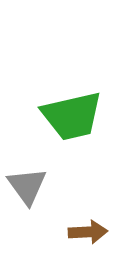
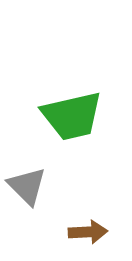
gray triangle: rotated 9 degrees counterclockwise
